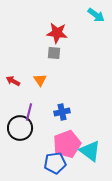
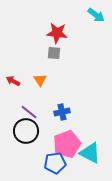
purple line: rotated 66 degrees counterclockwise
black circle: moved 6 px right, 3 px down
cyan triangle: moved 2 px down; rotated 10 degrees counterclockwise
